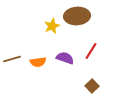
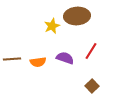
brown line: rotated 12 degrees clockwise
